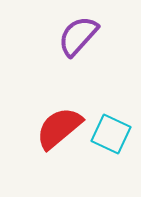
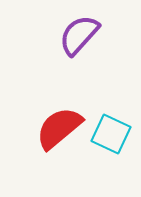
purple semicircle: moved 1 px right, 1 px up
